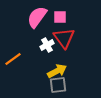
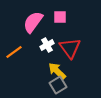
pink semicircle: moved 4 px left, 5 px down
red triangle: moved 6 px right, 10 px down
orange line: moved 1 px right, 7 px up
yellow arrow: rotated 108 degrees counterclockwise
gray square: rotated 24 degrees counterclockwise
